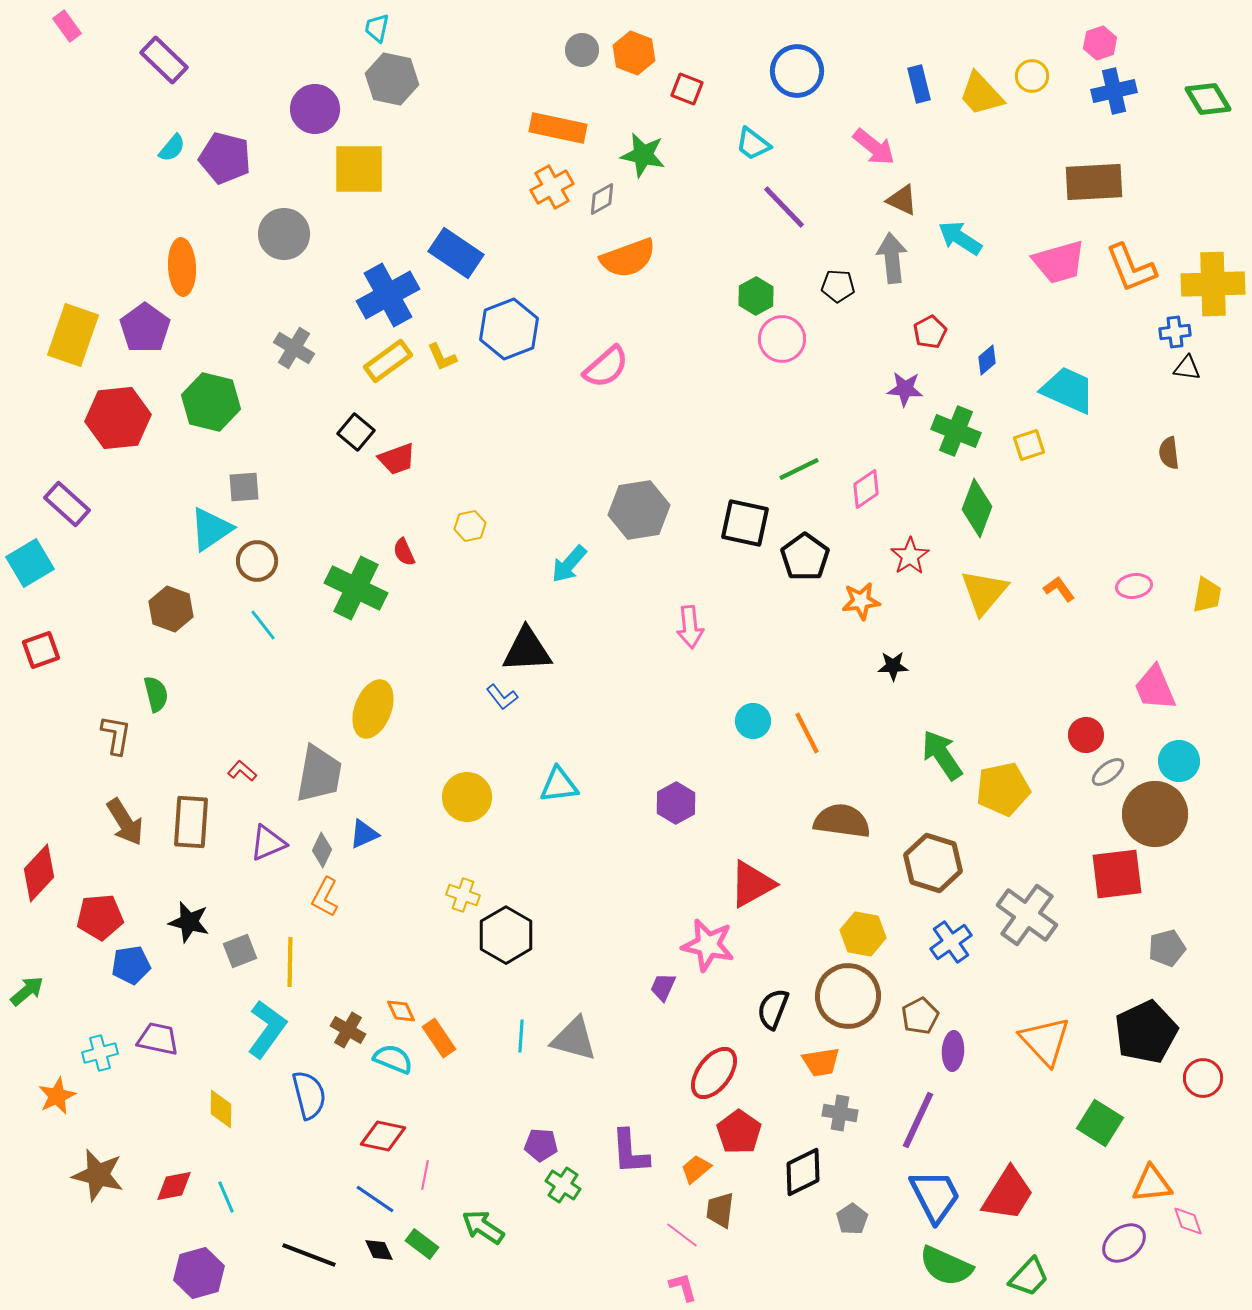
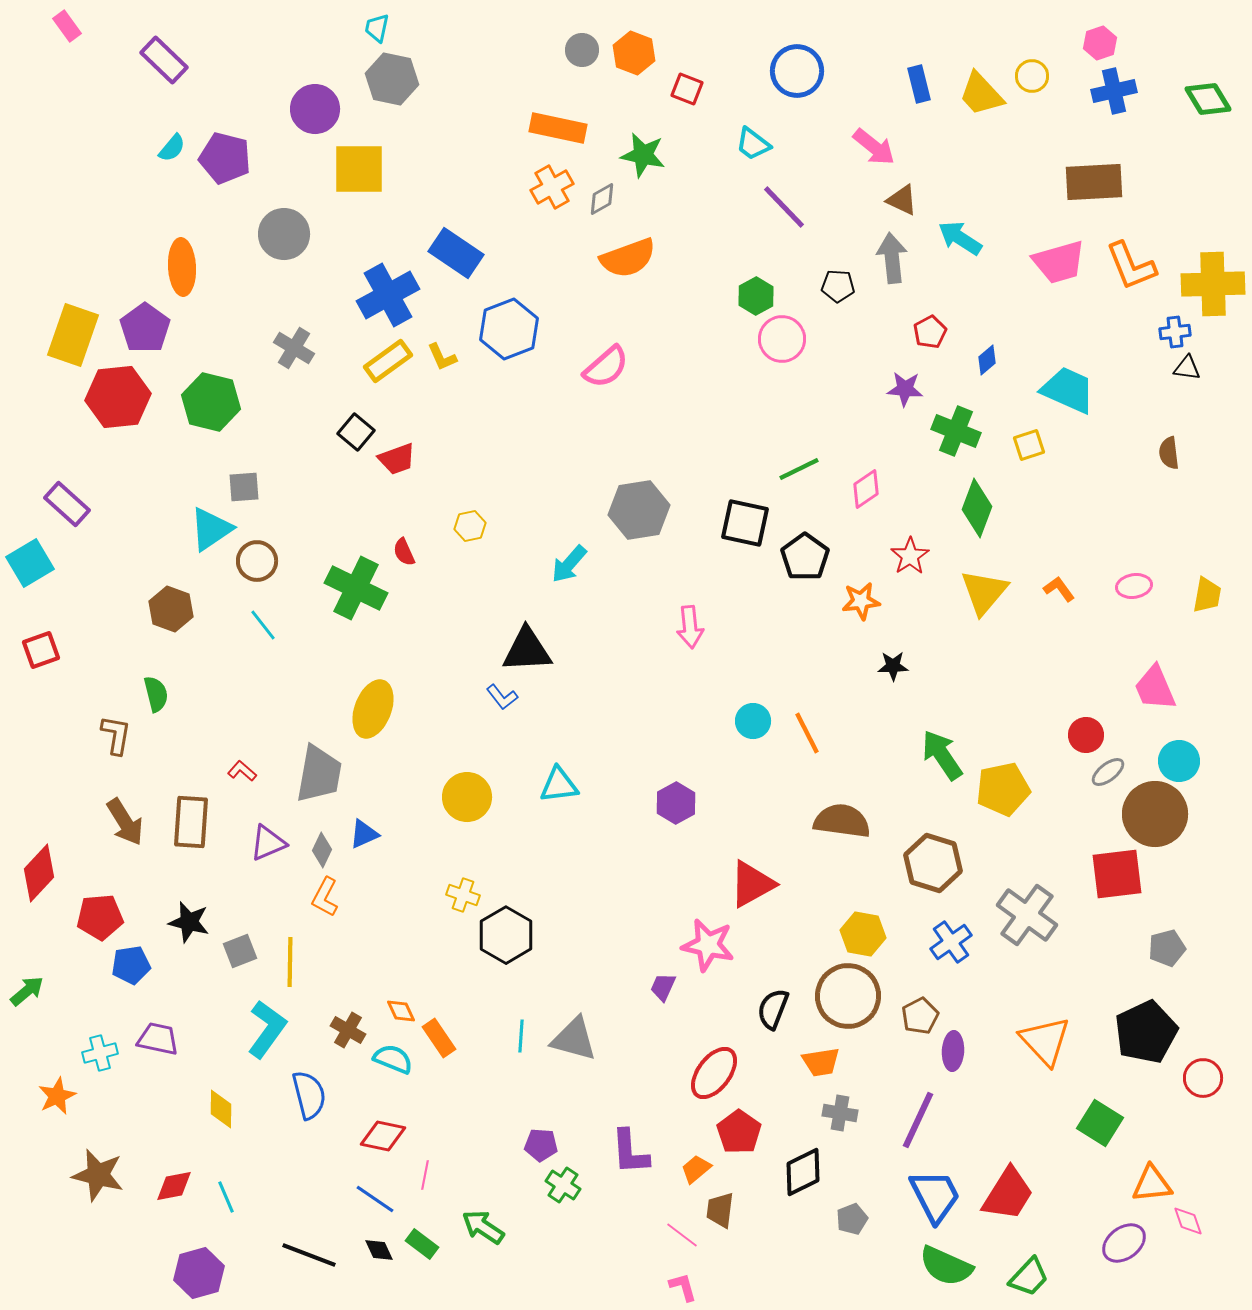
orange L-shape at (1131, 268): moved 2 px up
red hexagon at (118, 418): moved 21 px up
gray pentagon at (852, 1219): rotated 12 degrees clockwise
